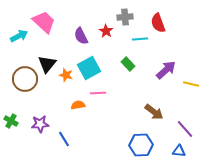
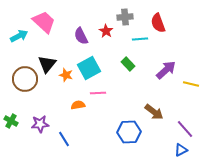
blue hexagon: moved 12 px left, 13 px up
blue triangle: moved 2 px right, 1 px up; rotated 32 degrees counterclockwise
